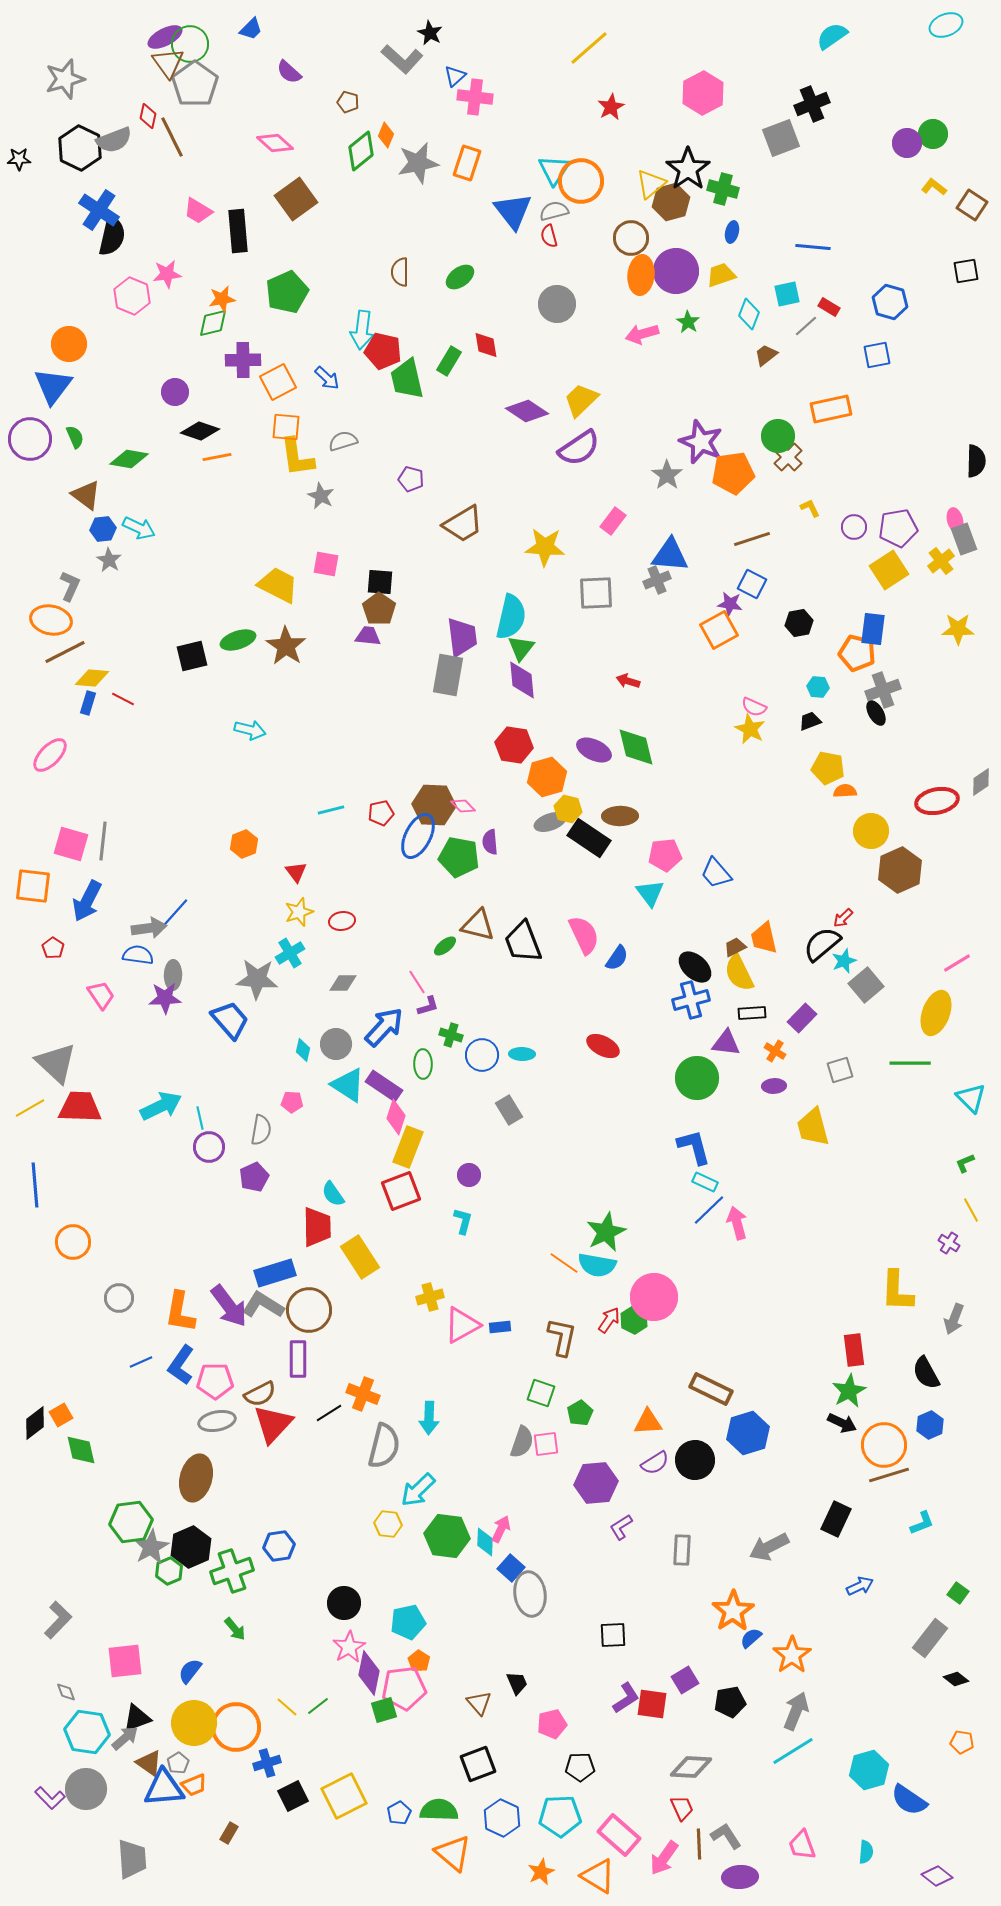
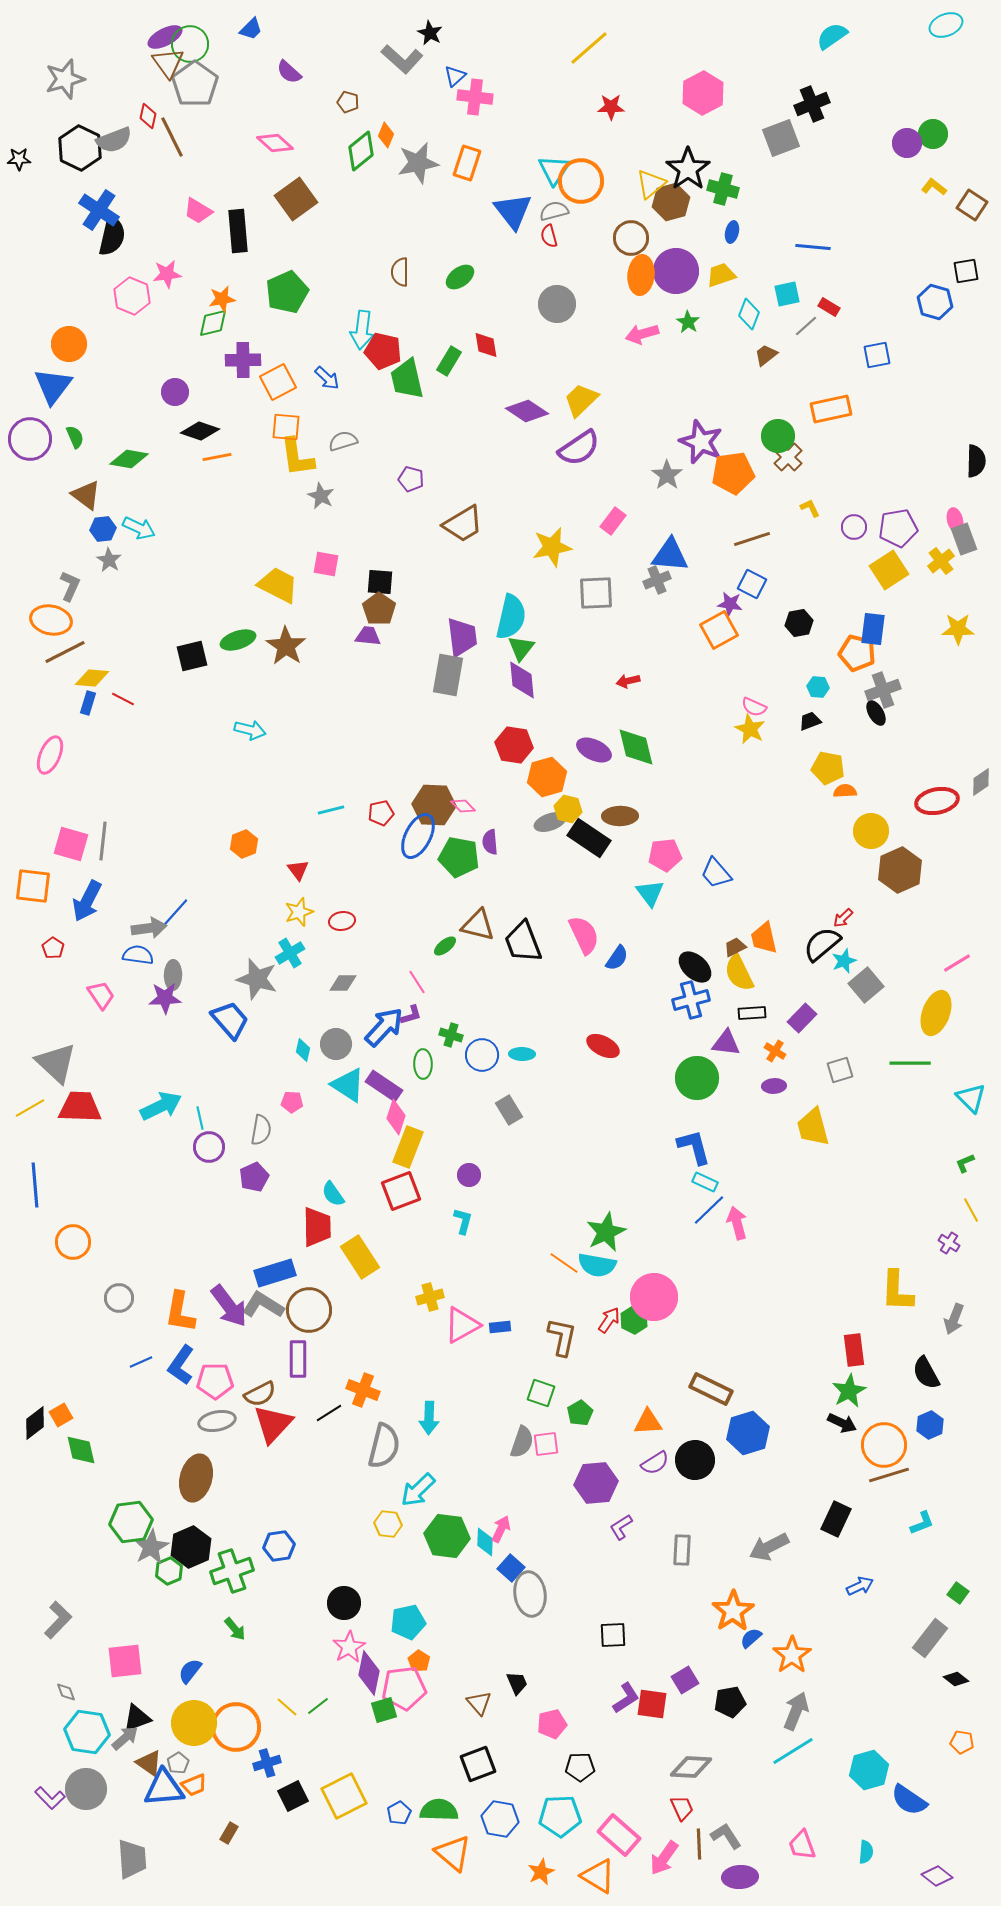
red star at (611, 107): rotated 28 degrees clockwise
blue hexagon at (890, 302): moved 45 px right
yellow star at (545, 547): moved 7 px right; rotated 15 degrees counterclockwise
red arrow at (628, 681): rotated 30 degrees counterclockwise
pink ellipse at (50, 755): rotated 21 degrees counterclockwise
red triangle at (296, 872): moved 2 px right, 2 px up
gray star at (257, 979): rotated 12 degrees clockwise
purple L-shape at (428, 1006): moved 17 px left, 9 px down
orange cross at (363, 1394): moved 4 px up
blue hexagon at (502, 1818): moved 2 px left, 1 px down; rotated 15 degrees counterclockwise
